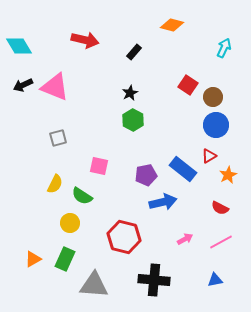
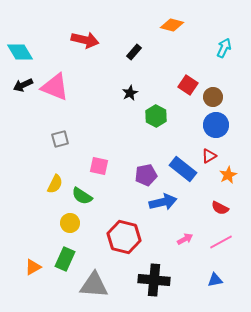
cyan diamond: moved 1 px right, 6 px down
green hexagon: moved 23 px right, 4 px up
gray square: moved 2 px right, 1 px down
orange triangle: moved 8 px down
